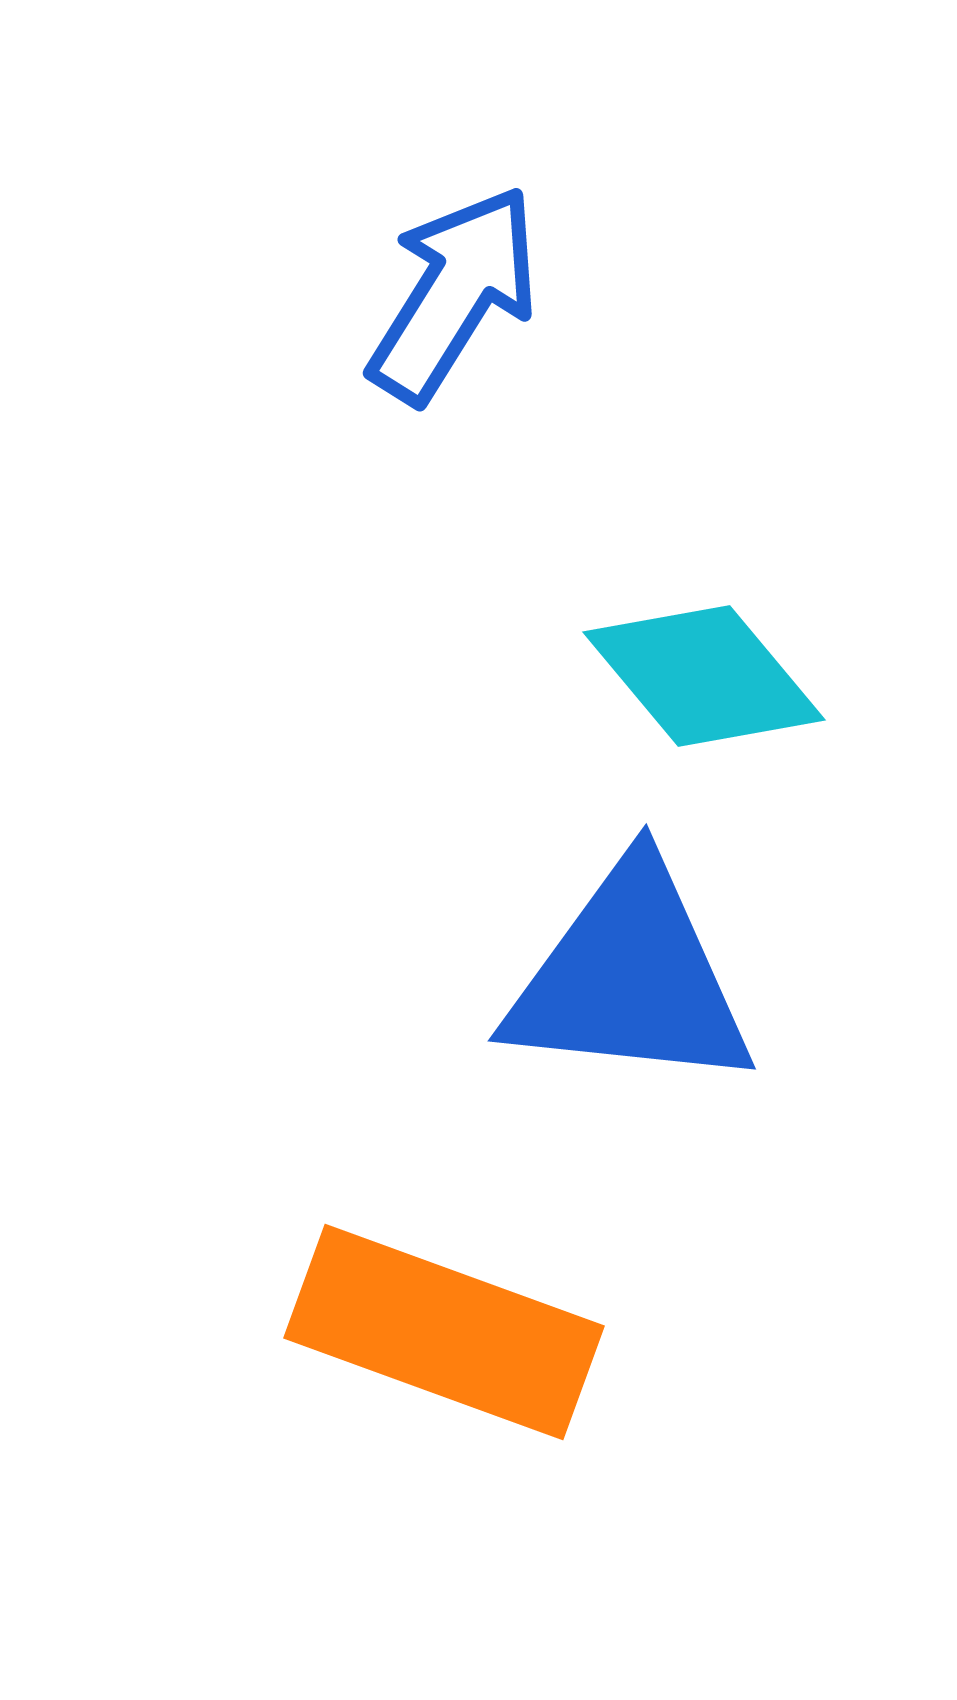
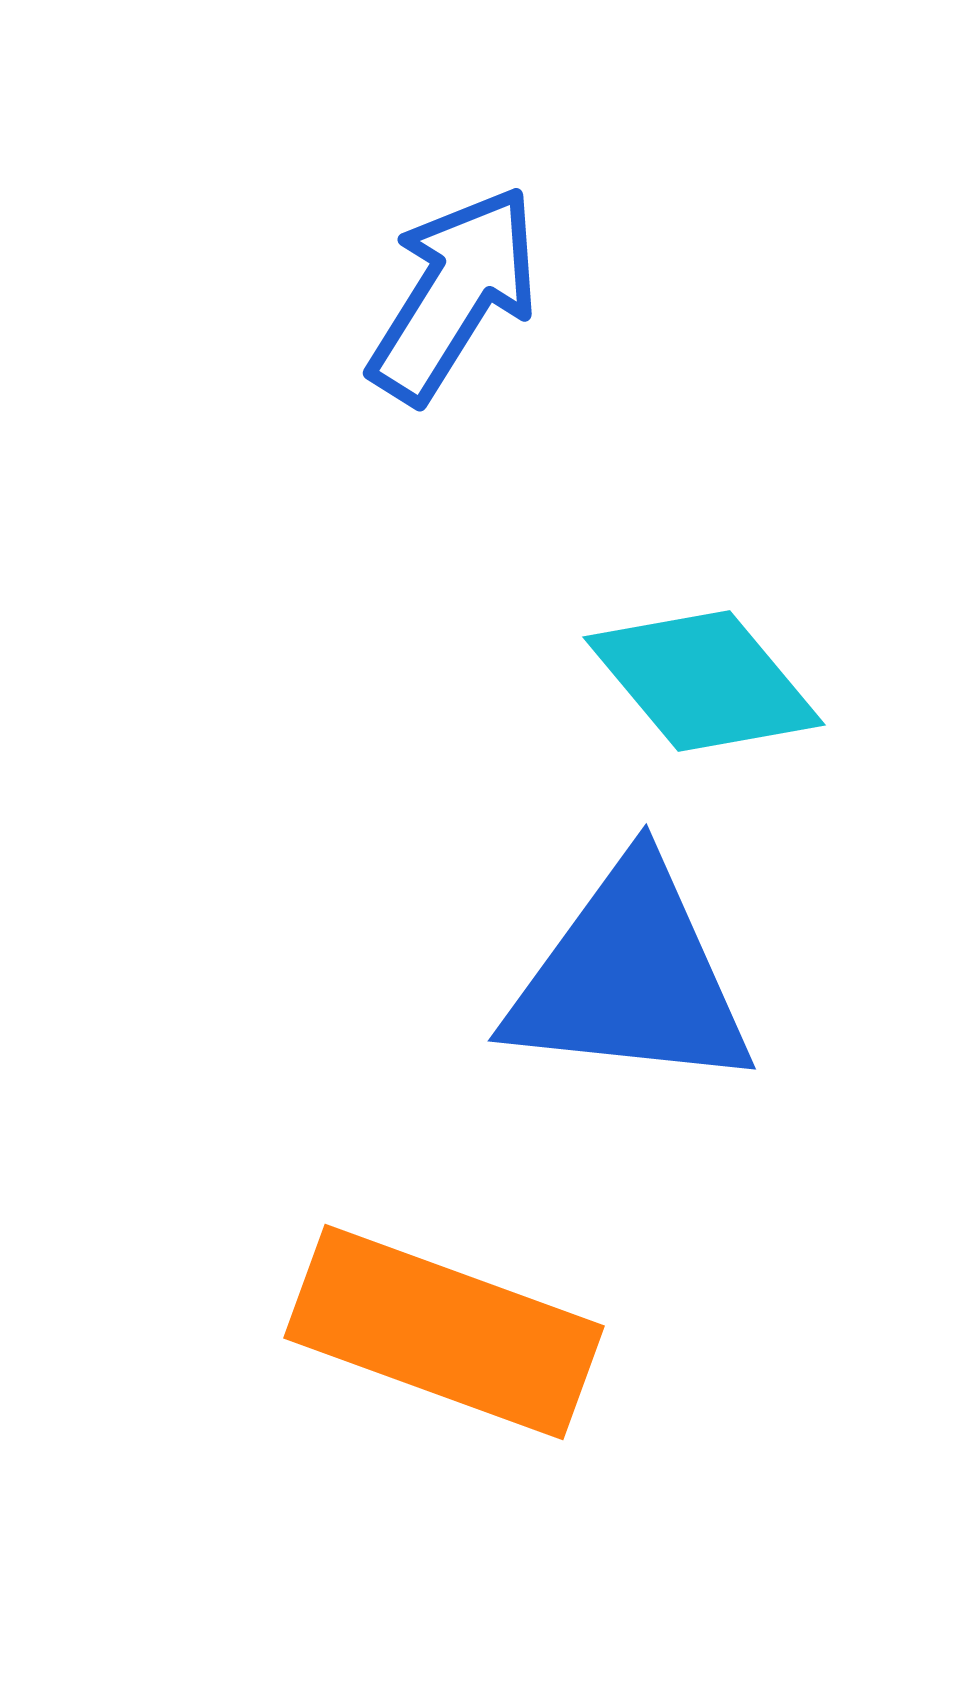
cyan diamond: moved 5 px down
